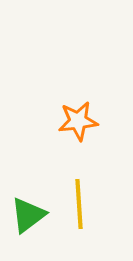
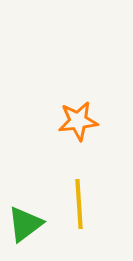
green triangle: moved 3 px left, 9 px down
